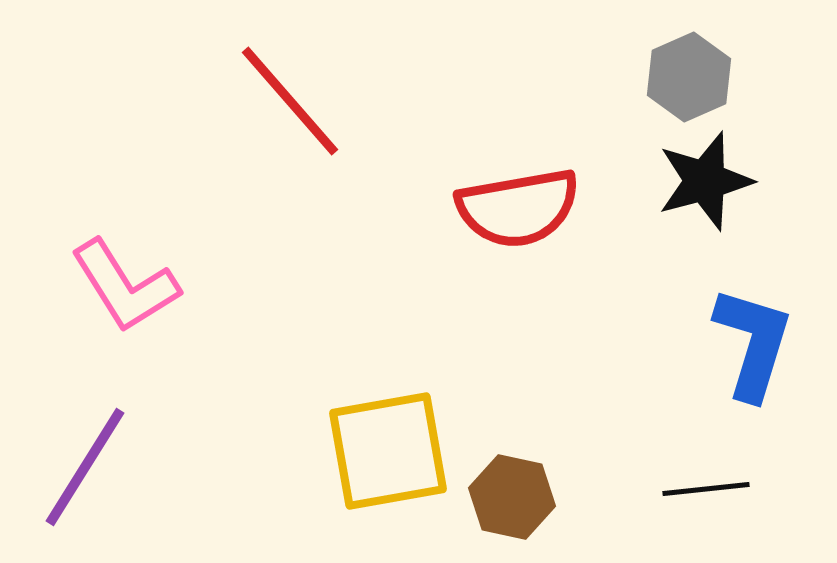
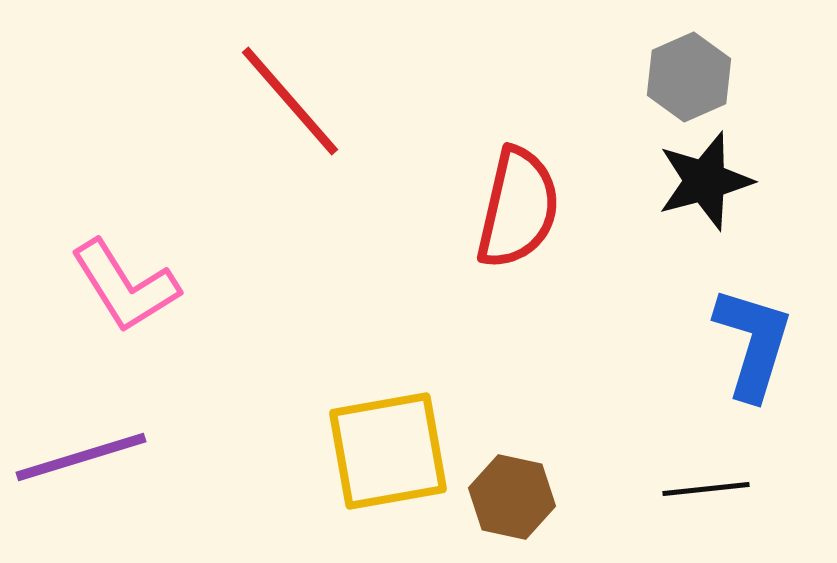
red semicircle: rotated 67 degrees counterclockwise
purple line: moved 4 px left, 10 px up; rotated 41 degrees clockwise
